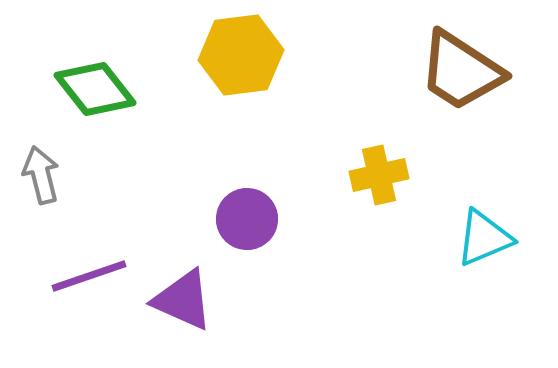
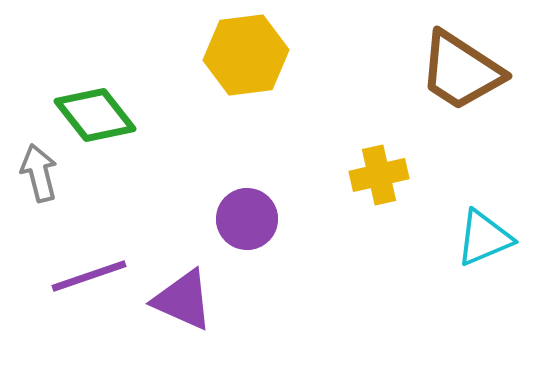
yellow hexagon: moved 5 px right
green diamond: moved 26 px down
gray arrow: moved 2 px left, 2 px up
